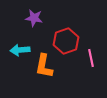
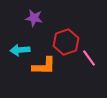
red hexagon: moved 1 px down
pink line: moved 2 px left; rotated 24 degrees counterclockwise
orange L-shape: rotated 100 degrees counterclockwise
